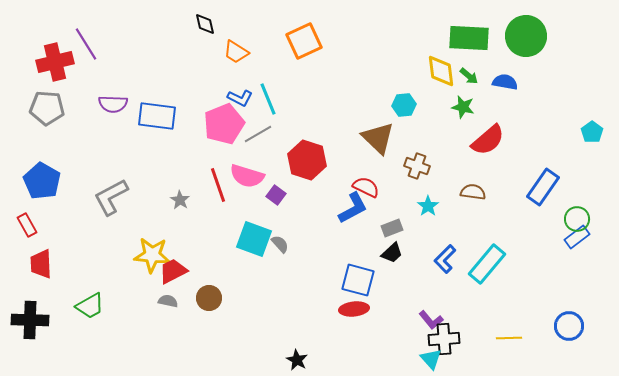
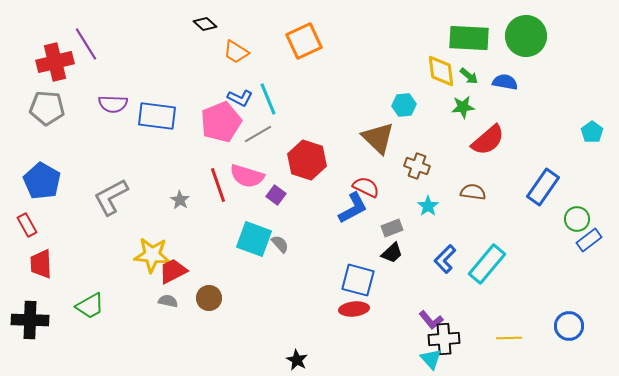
black diamond at (205, 24): rotated 35 degrees counterclockwise
green star at (463, 107): rotated 20 degrees counterclockwise
pink pentagon at (224, 124): moved 3 px left, 2 px up
blue rectangle at (577, 237): moved 12 px right, 3 px down
